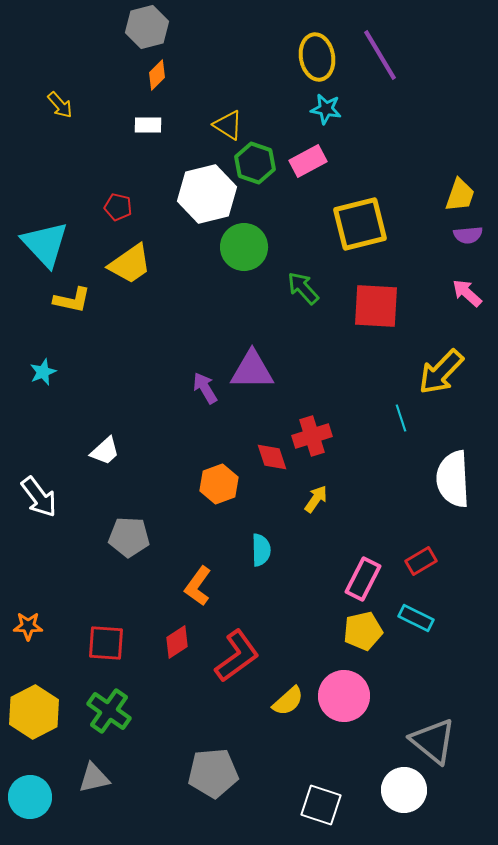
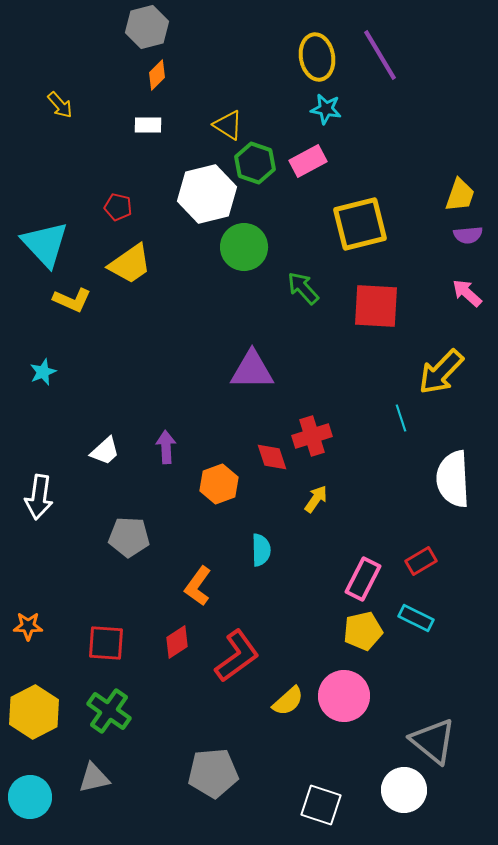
yellow L-shape at (72, 300): rotated 12 degrees clockwise
purple arrow at (205, 388): moved 39 px left, 59 px down; rotated 28 degrees clockwise
white arrow at (39, 497): rotated 45 degrees clockwise
